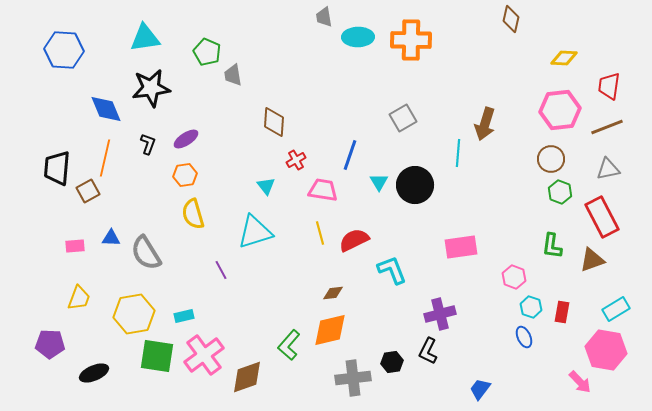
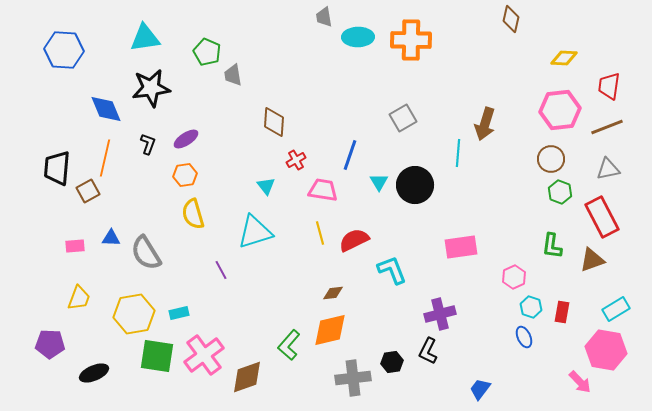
pink hexagon at (514, 277): rotated 15 degrees clockwise
cyan rectangle at (184, 316): moved 5 px left, 3 px up
